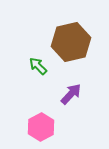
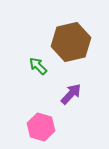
pink hexagon: rotated 16 degrees counterclockwise
